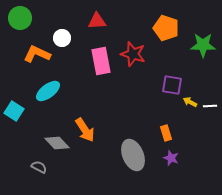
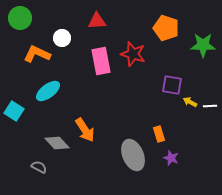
orange rectangle: moved 7 px left, 1 px down
